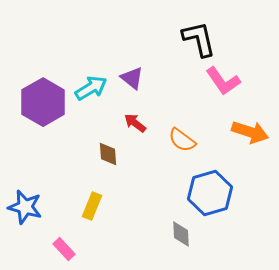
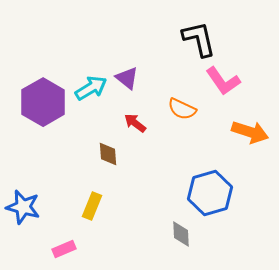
purple triangle: moved 5 px left
orange semicircle: moved 31 px up; rotated 12 degrees counterclockwise
blue star: moved 2 px left
pink rectangle: rotated 70 degrees counterclockwise
